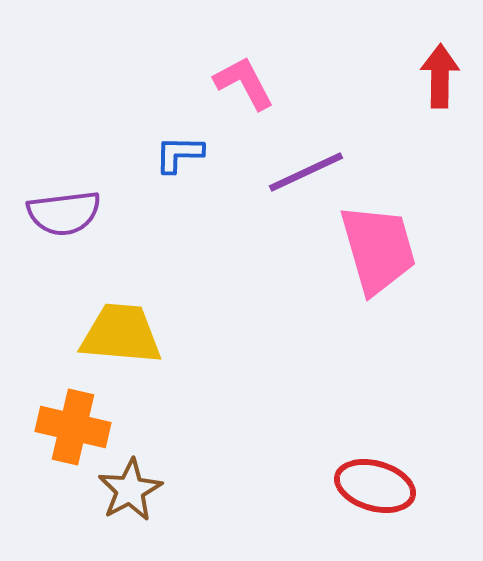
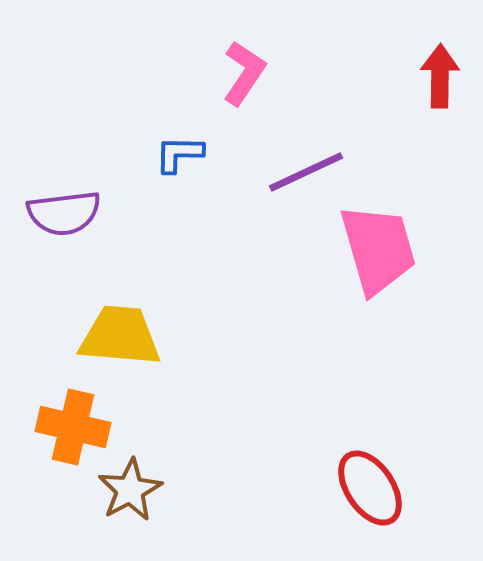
pink L-shape: moved 10 px up; rotated 62 degrees clockwise
yellow trapezoid: moved 1 px left, 2 px down
red ellipse: moved 5 px left, 2 px down; rotated 40 degrees clockwise
